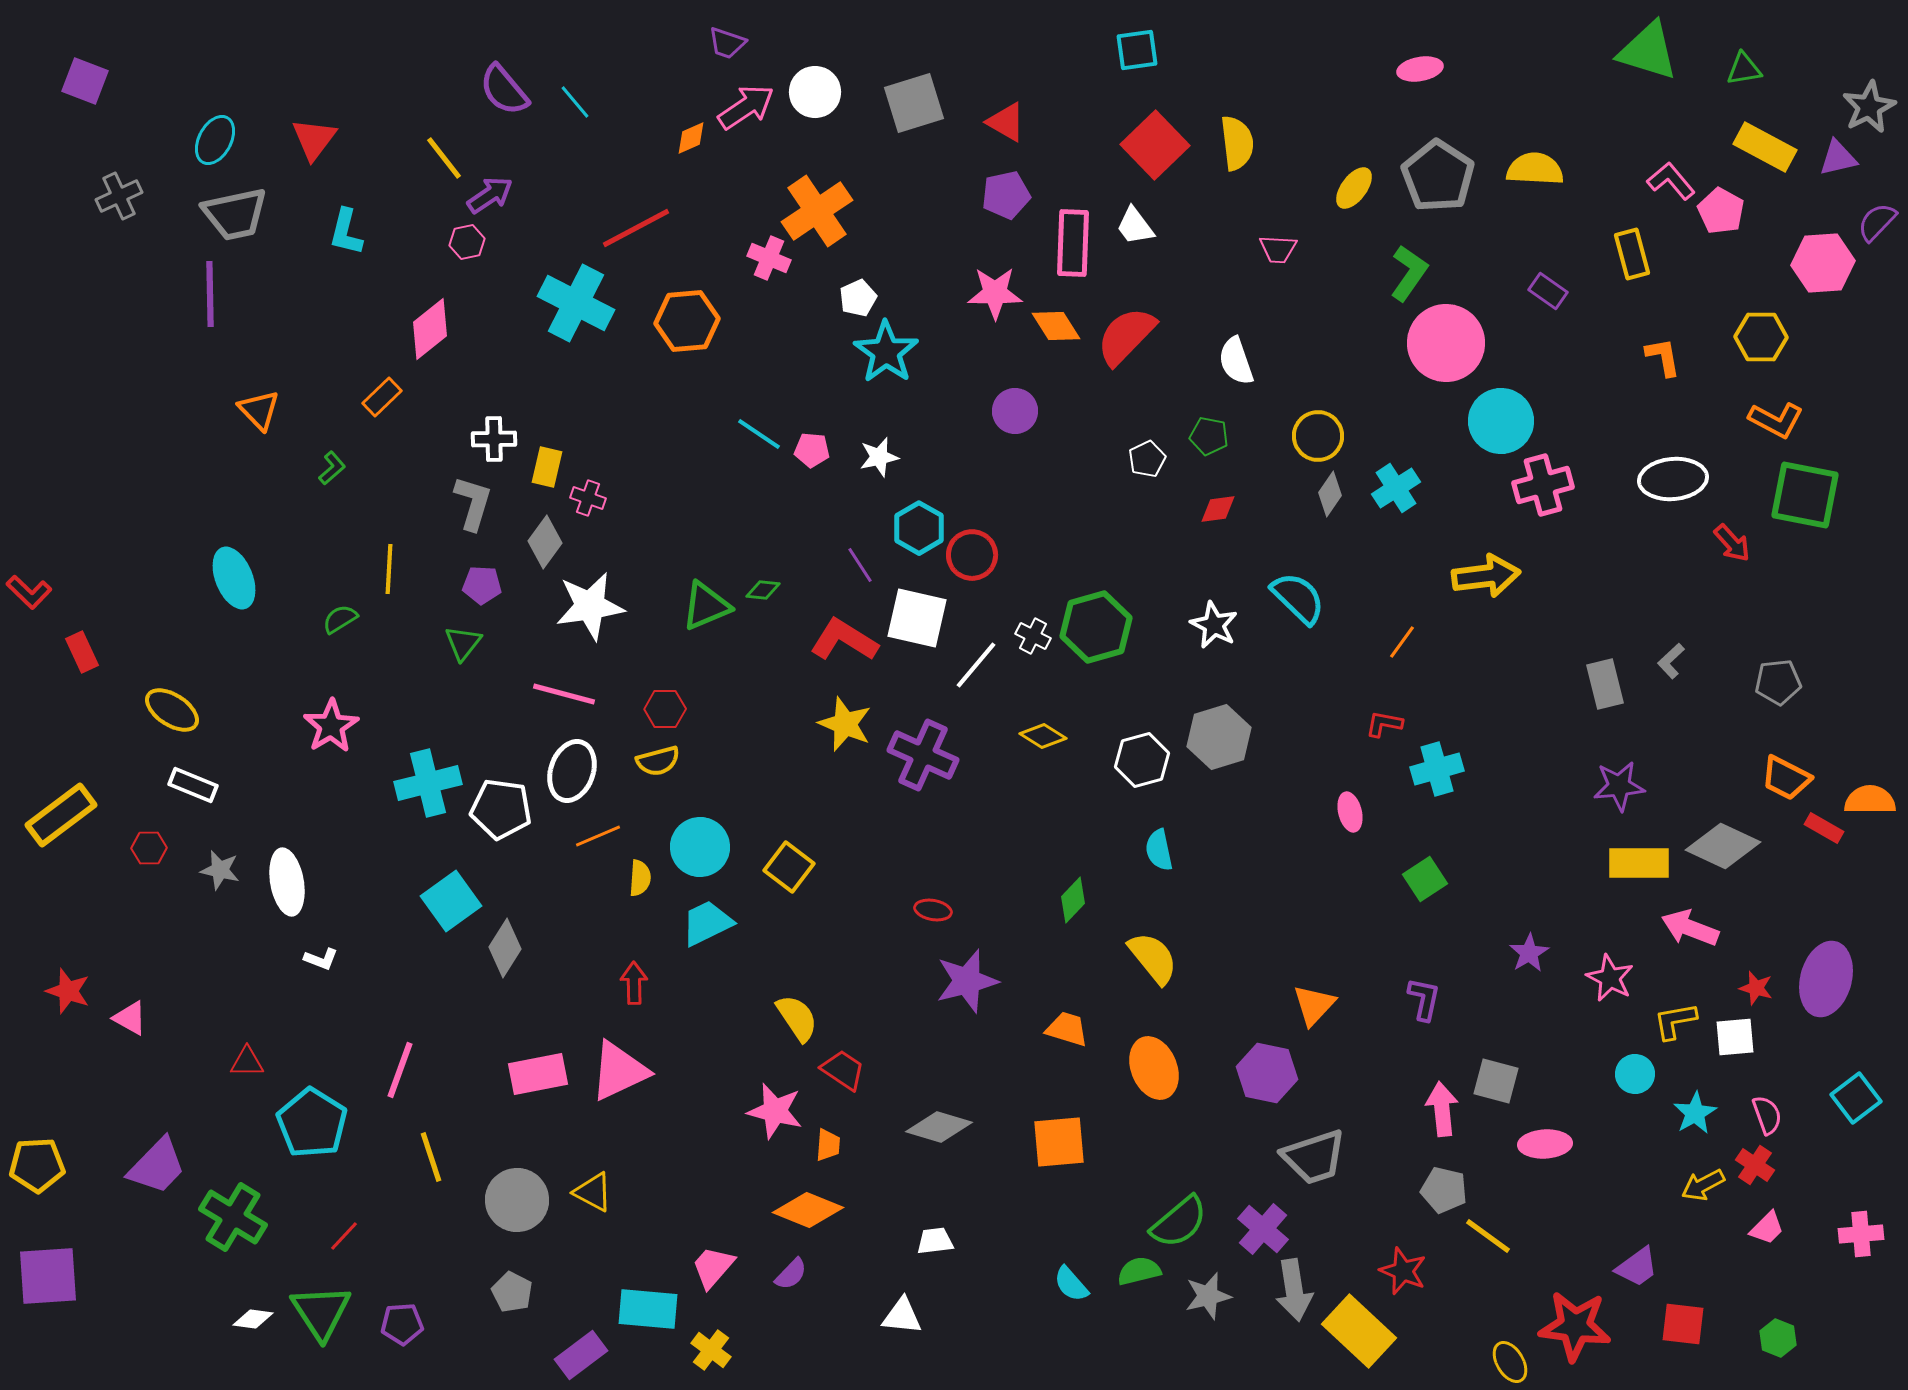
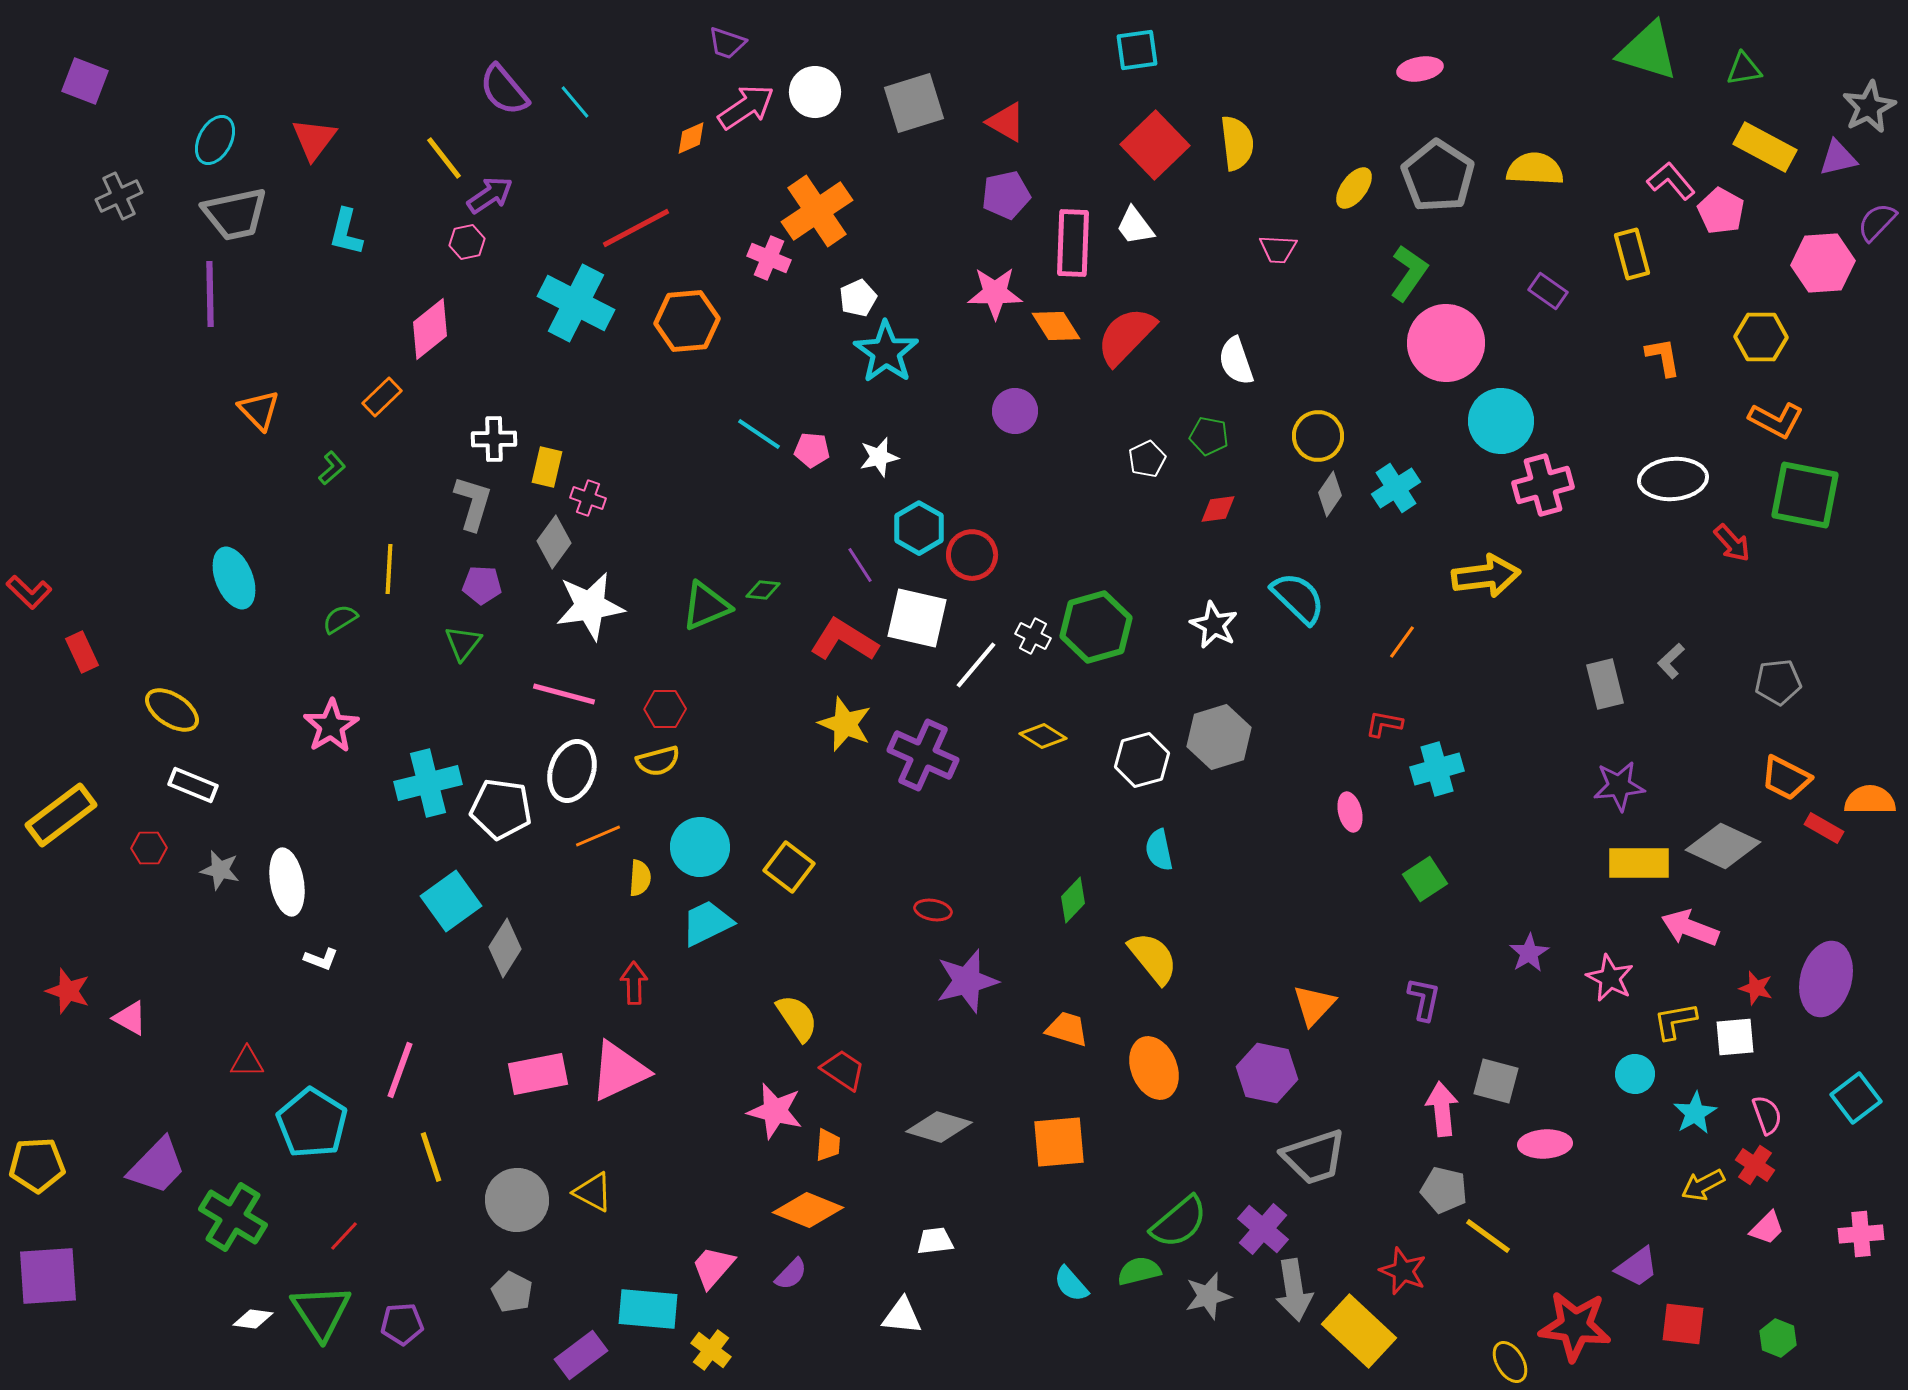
gray diamond at (545, 542): moved 9 px right
